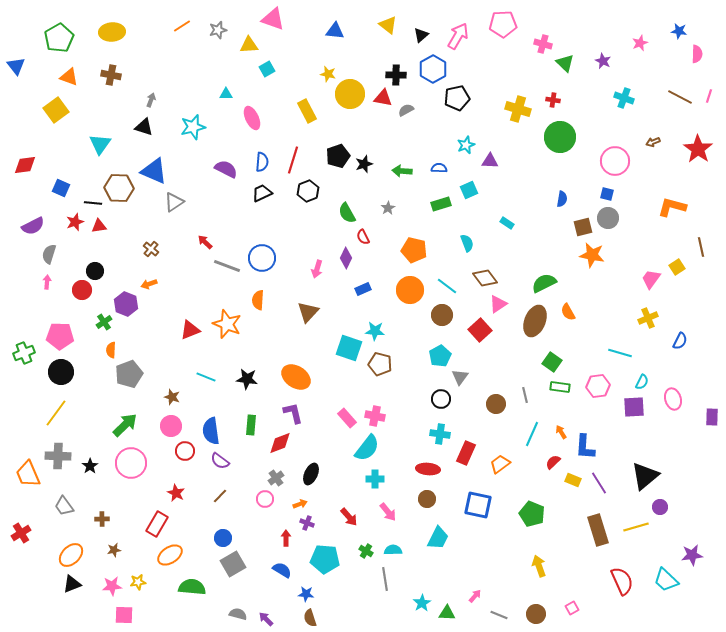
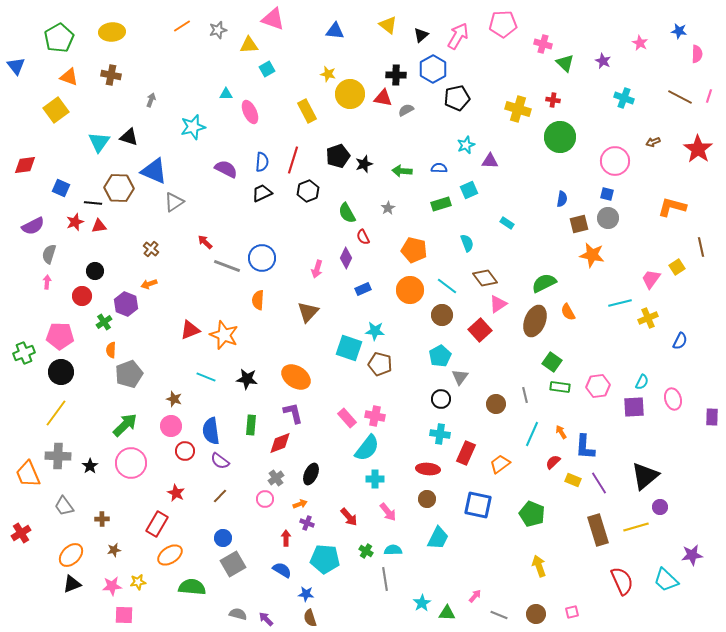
pink star at (640, 43): rotated 21 degrees counterclockwise
pink ellipse at (252, 118): moved 2 px left, 6 px up
black triangle at (144, 127): moved 15 px left, 10 px down
cyan triangle at (100, 144): moved 1 px left, 2 px up
brown square at (583, 227): moved 4 px left, 3 px up
red circle at (82, 290): moved 6 px down
orange star at (227, 324): moved 3 px left, 11 px down
cyan line at (620, 353): moved 50 px up; rotated 30 degrees counterclockwise
brown star at (172, 397): moved 2 px right, 2 px down
pink square at (572, 608): moved 4 px down; rotated 16 degrees clockwise
